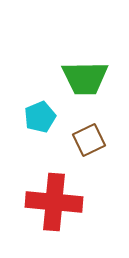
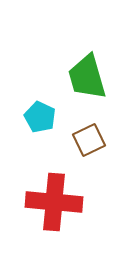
green trapezoid: moved 2 px right, 1 px up; rotated 75 degrees clockwise
cyan pentagon: rotated 24 degrees counterclockwise
